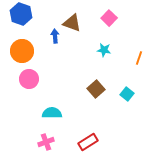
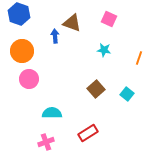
blue hexagon: moved 2 px left
pink square: moved 1 px down; rotated 21 degrees counterclockwise
red rectangle: moved 9 px up
